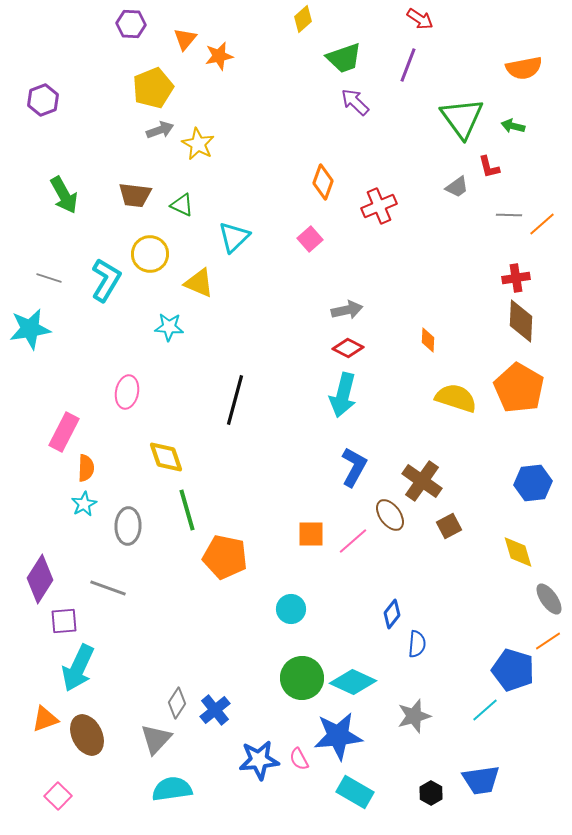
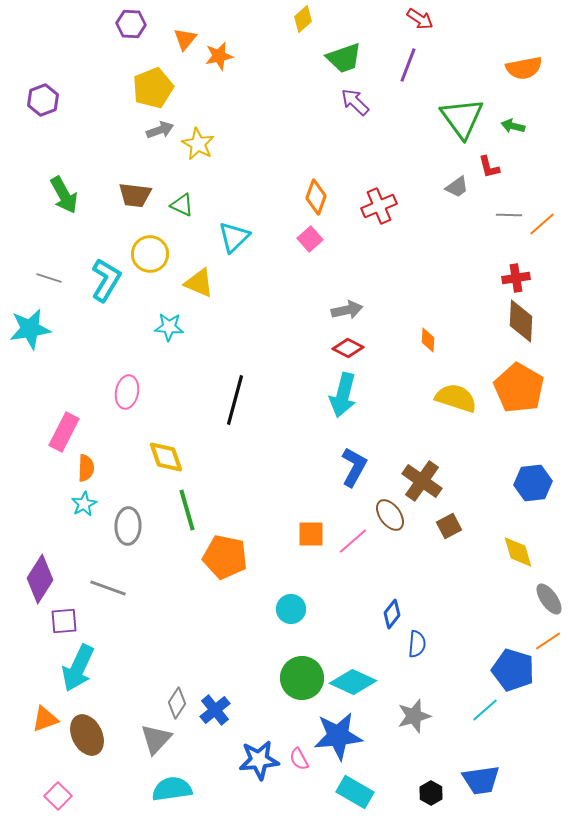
orange diamond at (323, 182): moved 7 px left, 15 px down
